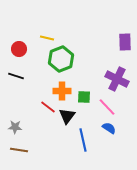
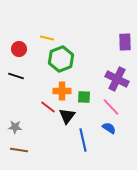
pink line: moved 4 px right
